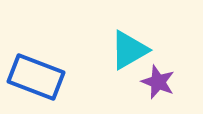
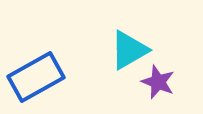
blue rectangle: rotated 50 degrees counterclockwise
